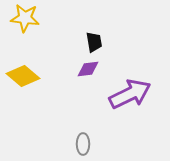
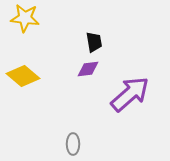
purple arrow: rotated 15 degrees counterclockwise
gray ellipse: moved 10 px left
